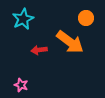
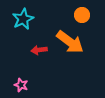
orange circle: moved 4 px left, 3 px up
